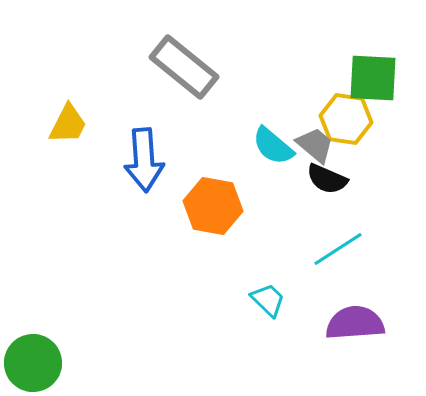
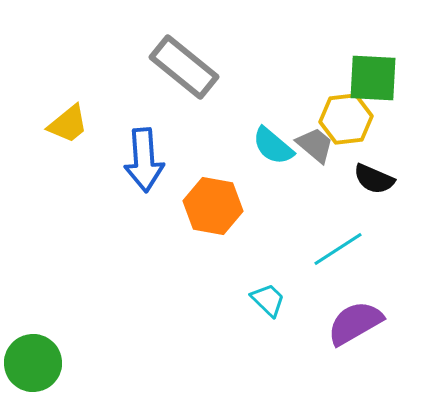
yellow hexagon: rotated 15 degrees counterclockwise
yellow trapezoid: rotated 24 degrees clockwise
black semicircle: moved 47 px right
purple semicircle: rotated 26 degrees counterclockwise
